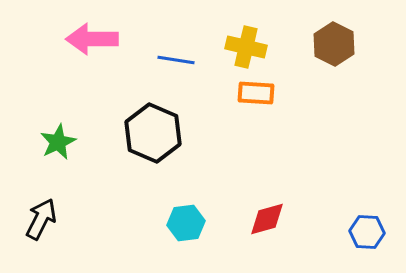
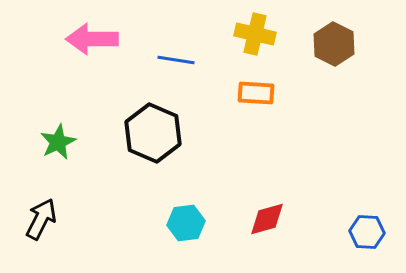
yellow cross: moved 9 px right, 13 px up
